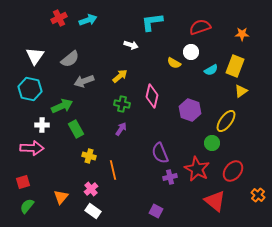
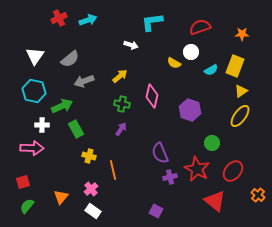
cyan hexagon: moved 4 px right, 2 px down
yellow ellipse: moved 14 px right, 5 px up
